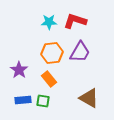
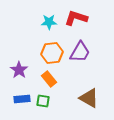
red L-shape: moved 1 px right, 3 px up
blue rectangle: moved 1 px left, 1 px up
